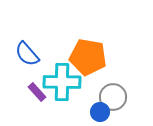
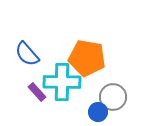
orange pentagon: moved 1 px left, 1 px down
blue circle: moved 2 px left
